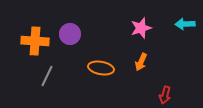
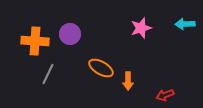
orange arrow: moved 13 px left, 19 px down; rotated 24 degrees counterclockwise
orange ellipse: rotated 20 degrees clockwise
gray line: moved 1 px right, 2 px up
red arrow: rotated 54 degrees clockwise
